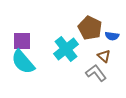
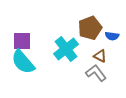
brown pentagon: rotated 25 degrees clockwise
brown triangle: moved 4 px left; rotated 16 degrees counterclockwise
